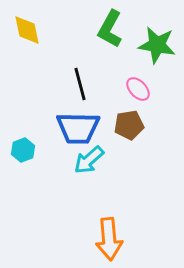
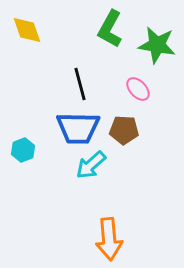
yellow diamond: rotated 8 degrees counterclockwise
brown pentagon: moved 5 px left, 5 px down; rotated 12 degrees clockwise
cyan arrow: moved 2 px right, 5 px down
